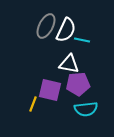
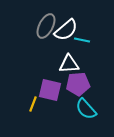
white semicircle: rotated 25 degrees clockwise
white triangle: rotated 15 degrees counterclockwise
cyan semicircle: rotated 55 degrees clockwise
